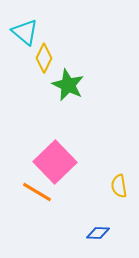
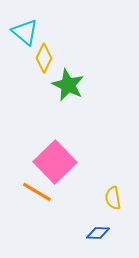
yellow semicircle: moved 6 px left, 12 px down
